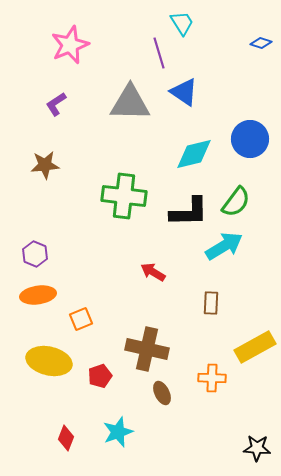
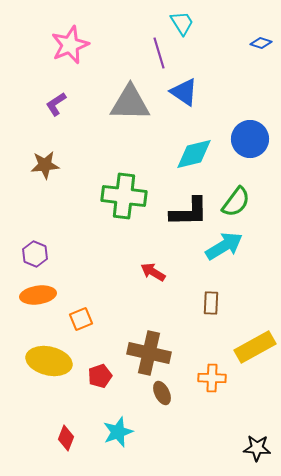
brown cross: moved 2 px right, 4 px down
